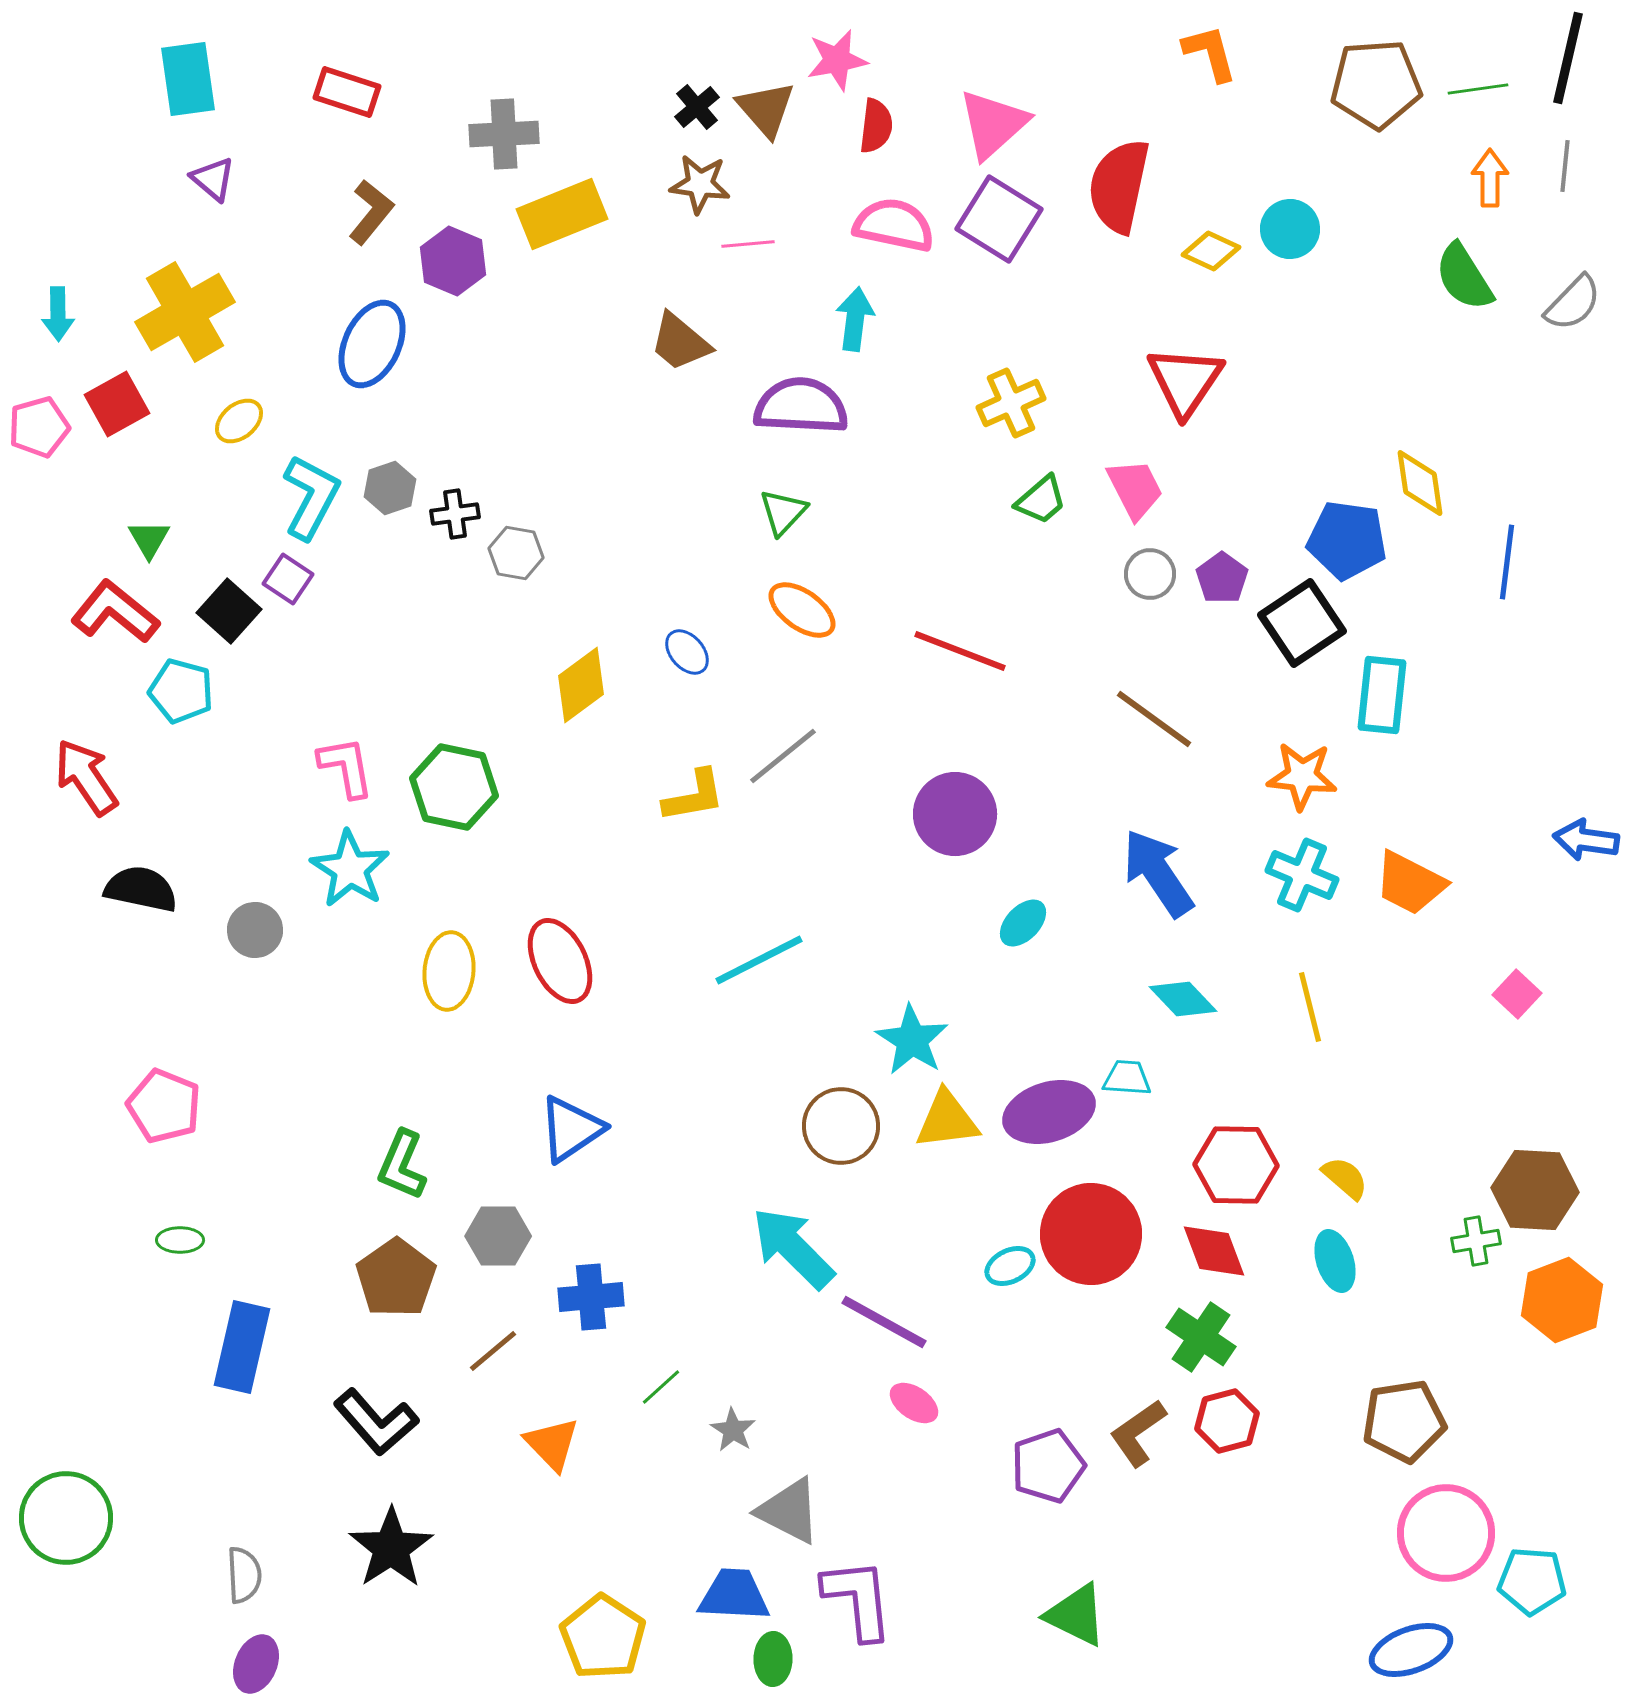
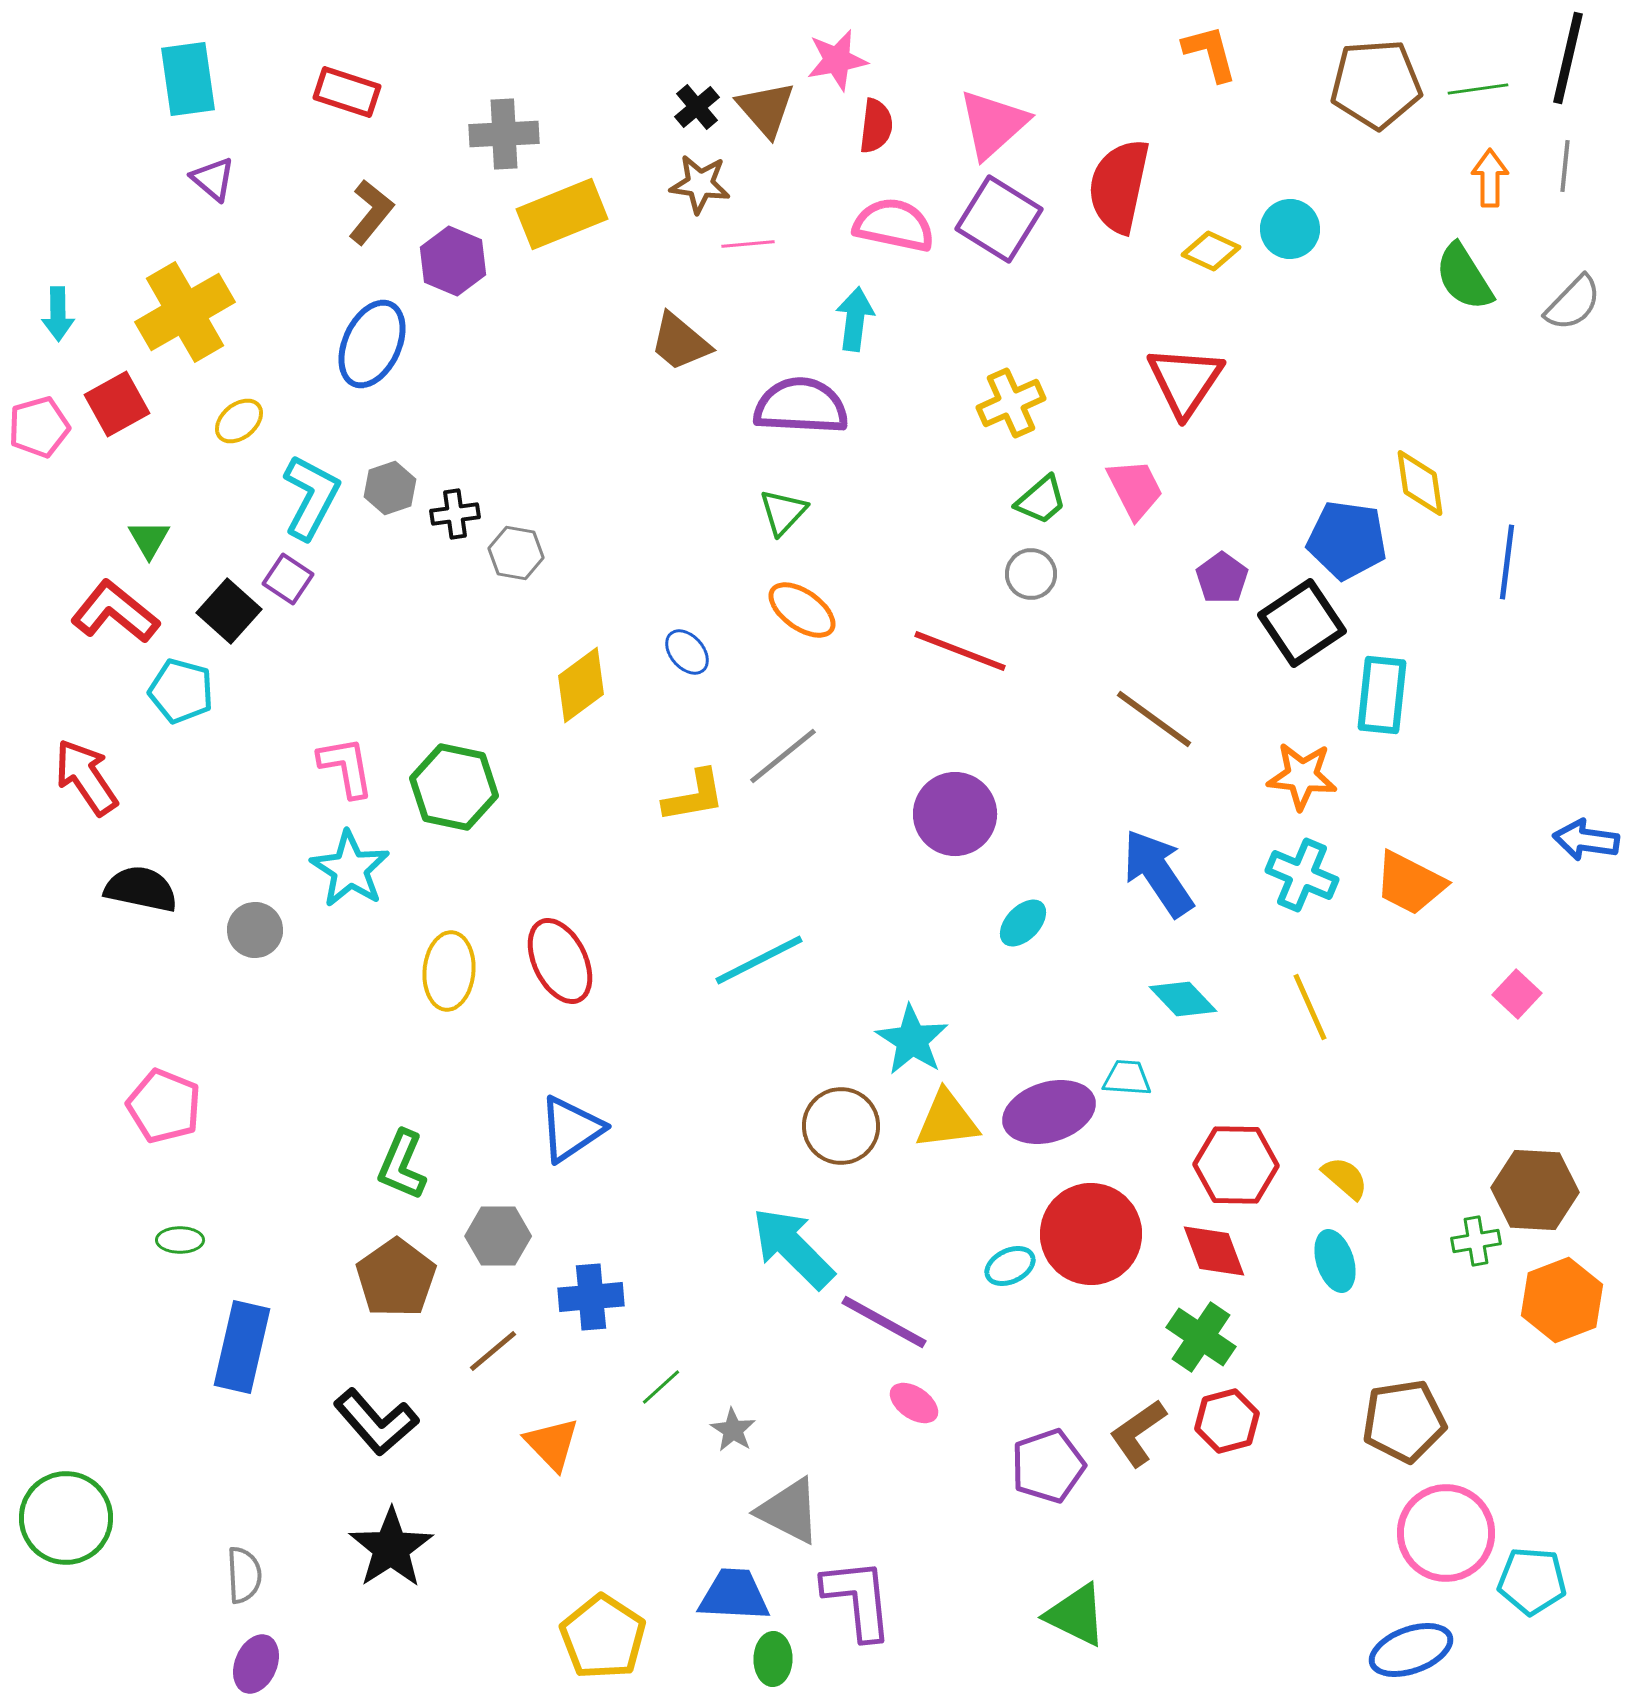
gray circle at (1150, 574): moved 119 px left
yellow line at (1310, 1007): rotated 10 degrees counterclockwise
